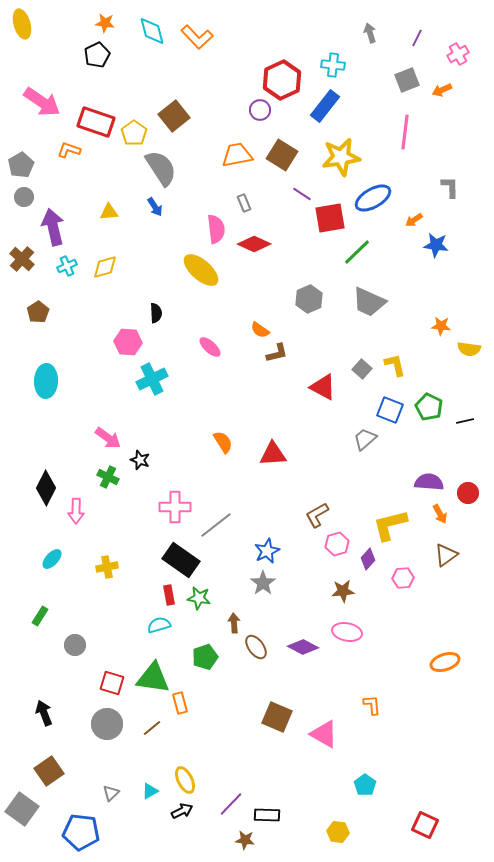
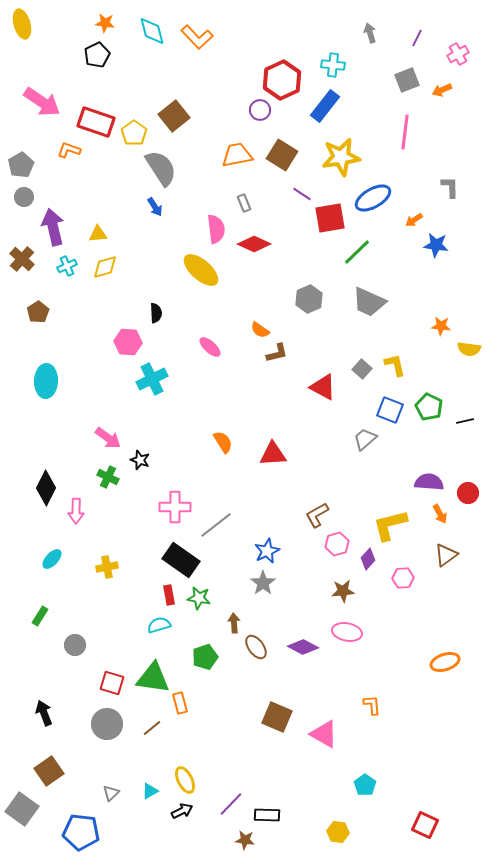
yellow triangle at (109, 212): moved 11 px left, 22 px down
